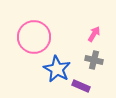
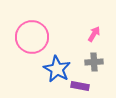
pink circle: moved 2 px left
gray cross: moved 2 px down; rotated 18 degrees counterclockwise
purple rectangle: moved 1 px left; rotated 12 degrees counterclockwise
